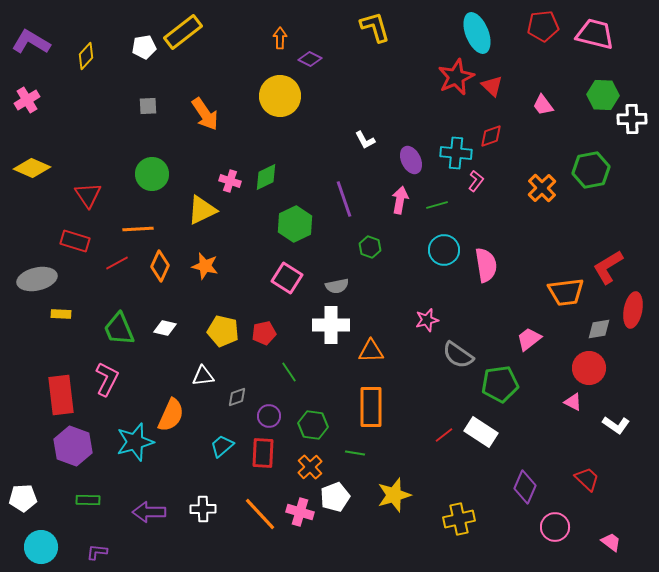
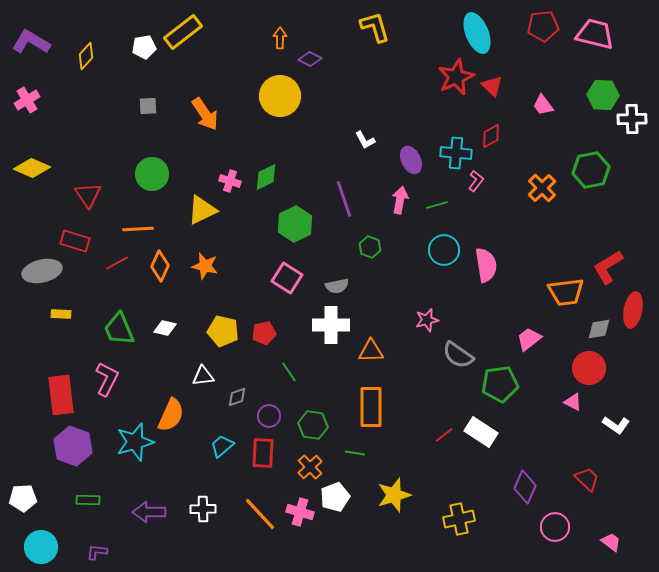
red diamond at (491, 136): rotated 10 degrees counterclockwise
gray ellipse at (37, 279): moved 5 px right, 8 px up
